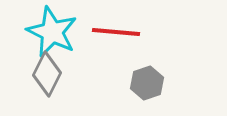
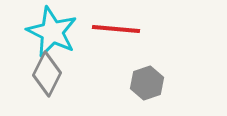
red line: moved 3 px up
